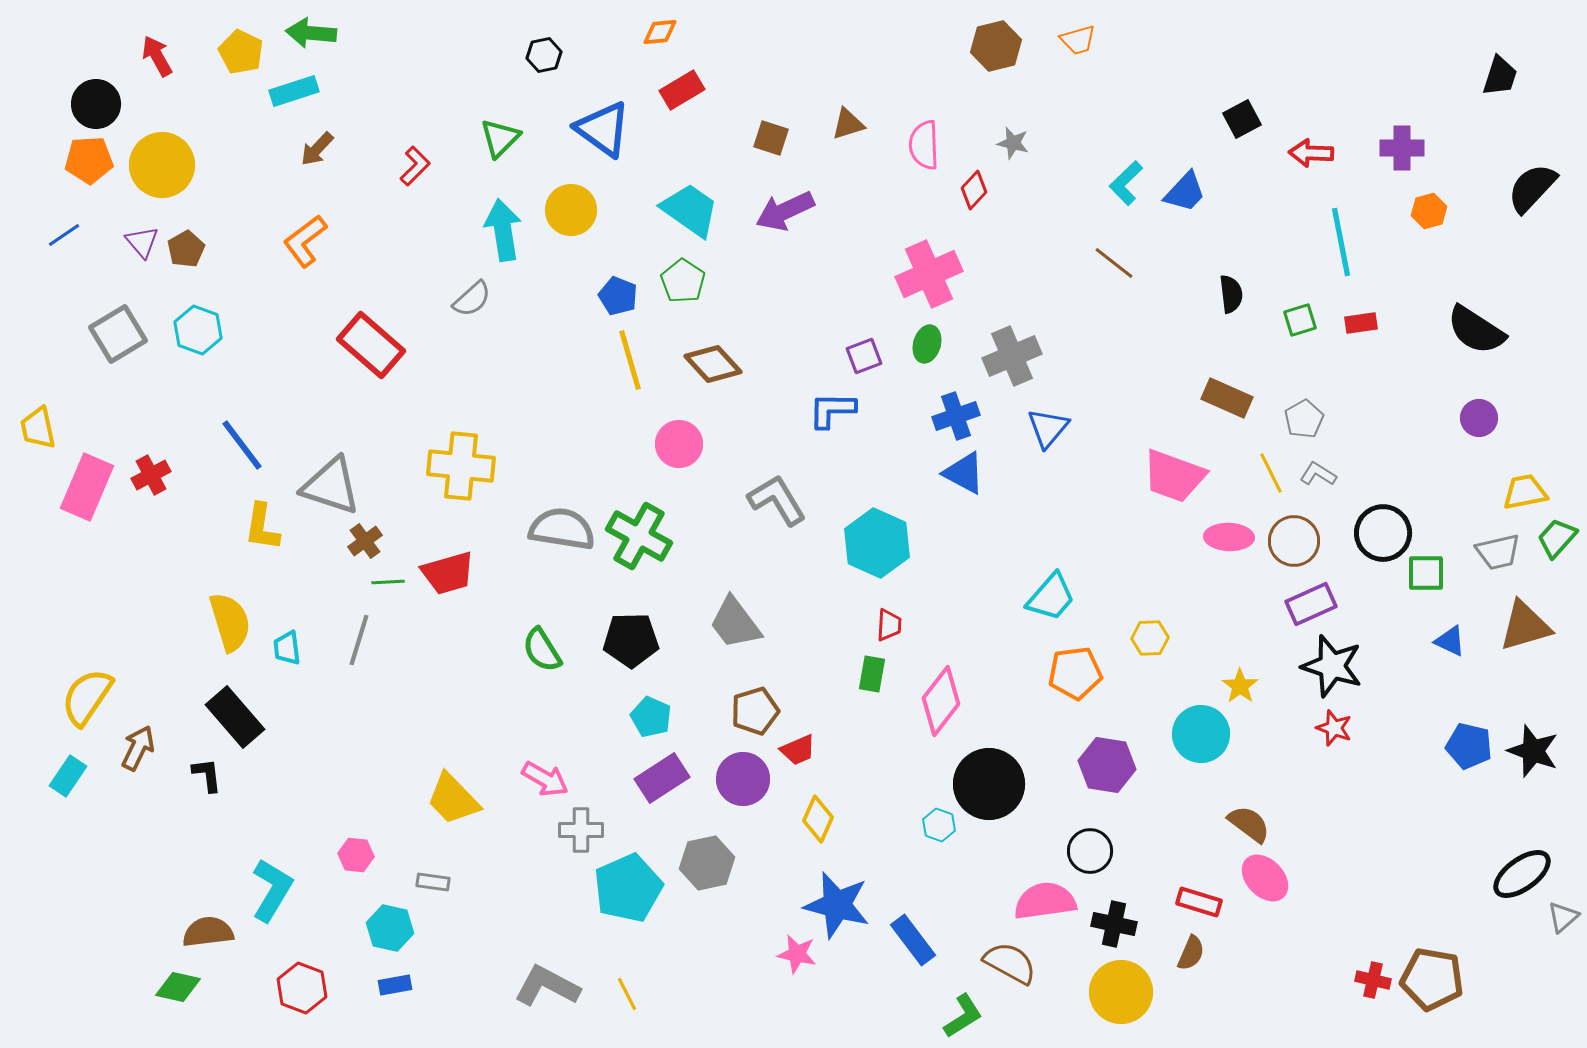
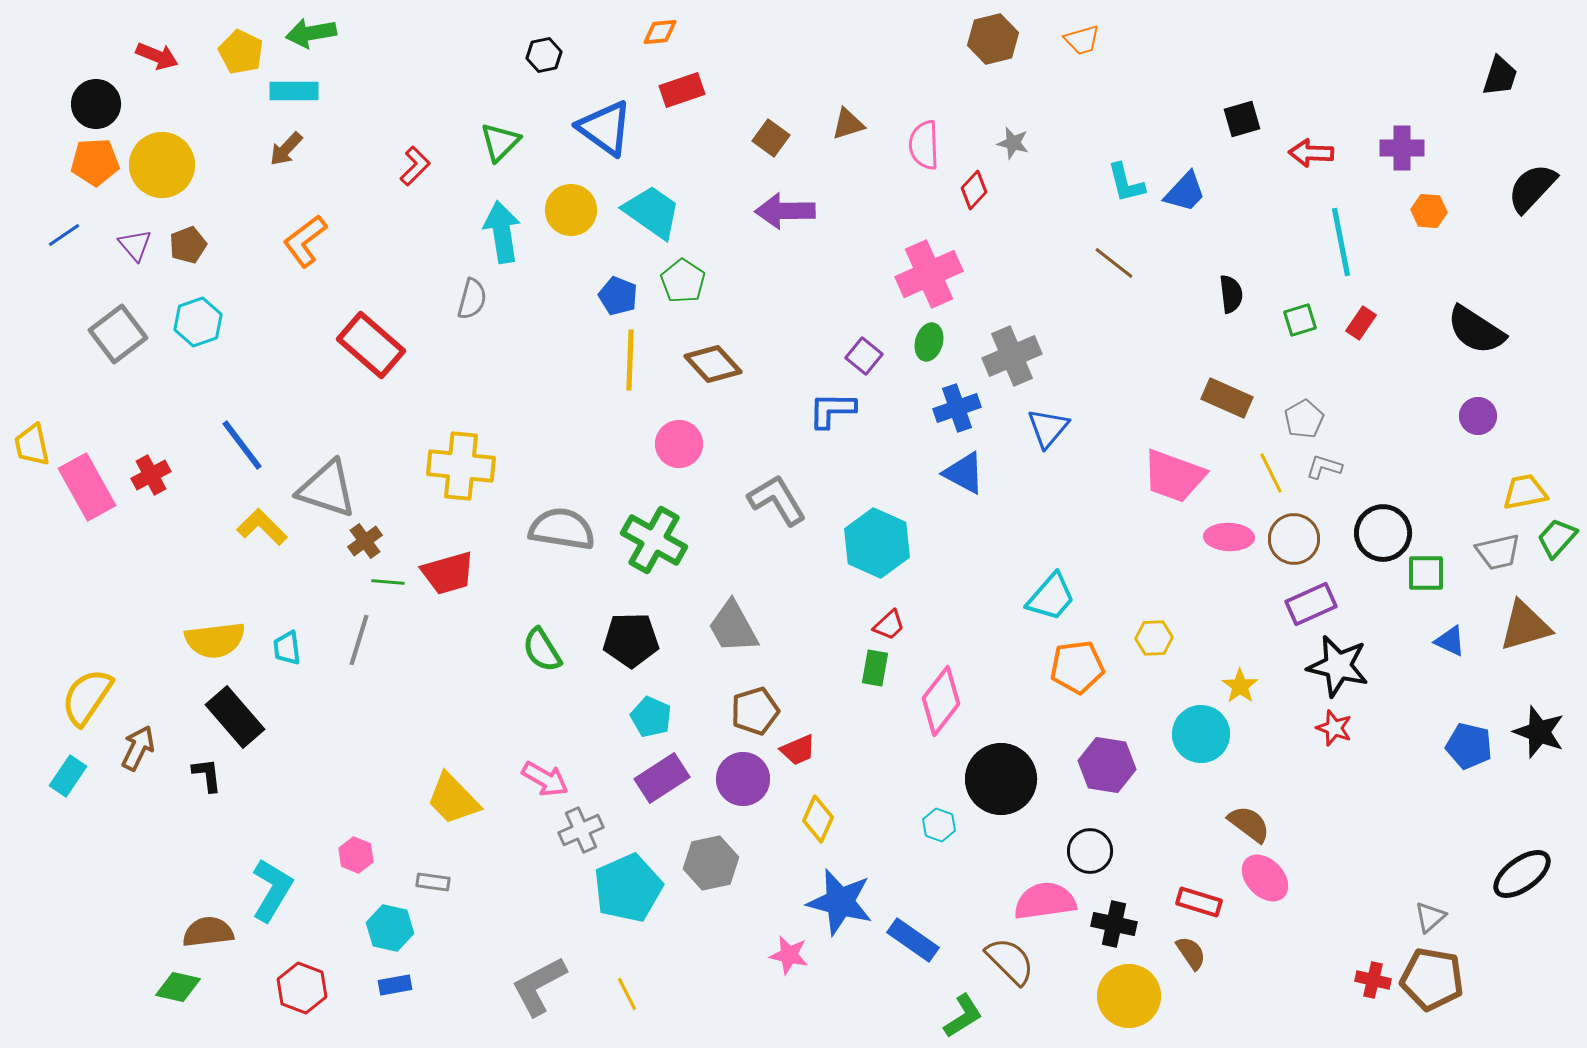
green arrow at (311, 33): rotated 15 degrees counterclockwise
orange trapezoid at (1078, 40): moved 4 px right
brown hexagon at (996, 46): moved 3 px left, 7 px up
red arrow at (157, 56): rotated 141 degrees clockwise
red rectangle at (682, 90): rotated 12 degrees clockwise
cyan rectangle at (294, 91): rotated 18 degrees clockwise
black square at (1242, 119): rotated 12 degrees clockwise
blue triangle at (603, 129): moved 2 px right, 1 px up
green triangle at (500, 138): moved 4 px down
brown square at (771, 138): rotated 18 degrees clockwise
brown arrow at (317, 149): moved 31 px left
orange pentagon at (89, 160): moved 6 px right, 2 px down
cyan L-shape at (1126, 183): rotated 60 degrees counterclockwise
cyan trapezoid at (690, 210): moved 38 px left, 2 px down
purple arrow at (785, 211): rotated 24 degrees clockwise
orange hexagon at (1429, 211): rotated 20 degrees clockwise
cyan arrow at (503, 230): moved 1 px left, 2 px down
purple triangle at (142, 242): moved 7 px left, 3 px down
brown pentagon at (186, 249): moved 2 px right, 4 px up; rotated 9 degrees clockwise
gray semicircle at (472, 299): rotated 33 degrees counterclockwise
red rectangle at (1361, 323): rotated 48 degrees counterclockwise
cyan hexagon at (198, 330): moved 8 px up; rotated 21 degrees clockwise
gray square at (118, 334): rotated 6 degrees counterclockwise
green ellipse at (927, 344): moved 2 px right, 2 px up
purple square at (864, 356): rotated 30 degrees counterclockwise
yellow line at (630, 360): rotated 18 degrees clockwise
blue cross at (956, 416): moved 1 px right, 8 px up
purple circle at (1479, 418): moved 1 px left, 2 px up
yellow trapezoid at (38, 428): moved 6 px left, 17 px down
gray L-shape at (1318, 474): moved 6 px right, 7 px up; rotated 15 degrees counterclockwise
gray triangle at (331, 486): moved 4 px left, 3 px down
pink rectangle at (87, 487): rotated 52 degrees counterclockwise
yellow L-shape at (262, 527): rotated 126 degrees clockwise
green cross at (639, 536): moved 15 px right, 4 px down
brown circle at (1294, 541): moved 2 px up
green line at (388, 582): rotated 8 degrees clockwise
yellow semicircle at (230, 622): moved 15 px left, 18 px down; rotated 100 degrees clockwise
gray trapezoid at (735, 623): moved 2 px left, 4 px down; rotated 8 degrees clockwise
red trapezoid at (889, 625): rotated 44 degrees clockwise
yellow hexagon at (1150, 638): moved 4 px right
black star at (1332, 666): moved 6 px right; rotated 4 degrees counterclockwise
orange pentagon at (1075, 673): moved 2 px right, 6 px up
green rectangle at (872, 674): moved 3 px right, 6 px up
black star at (1533, 751): moved 6 px right, 19 px up
black circle at (989, 784): moved 12 px right, 5 px up
gray cross at (581, 830): rotated 24 degrees counterclockwise
pink hexagon at (356, 855): rotated 16 degrees clockwise
gray hexagon at (707, 863): moved 4 px right
blue star at (837, 905): moved 3 px right, 3 px up
gray triangle at (1563, 917): moved 133 px left
blue rectangle at (913, 940): rotated 18 degrees counterclockwise
brown semicircle at (1191, 953): rotated 57 degrees counterclockwise
pink star at (797, 954): moved 8 px left, 1 px down
brown semicircle at (1010, 963): moved 2 px up; rotated 16 degrees clockwise
gray L-shape at (547, 986): moved 8 px left; rotated 56 degrees counterclockwise
yellow circle at (1121, 992): moved 8 px right, 4 px down
